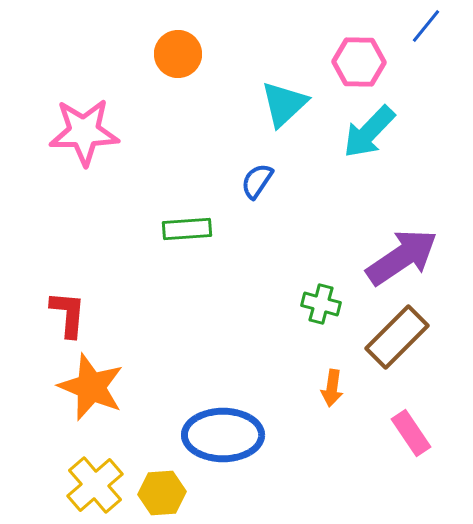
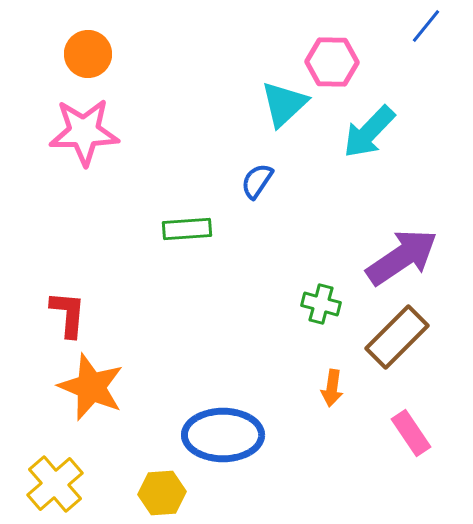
orange circle: moved 90 px left
pink hexagon: moved 27 px left
yellow cross: moved 40 px left, 1 px up
